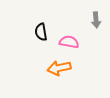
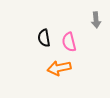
black semicircle: moved 3 px right, 6 px down
pink semicircle: rotated 114 degrees counterclockwise
